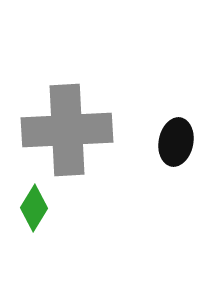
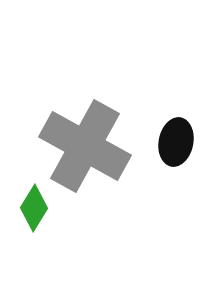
gray cross: moved 18 px right, 16 px down; rotated 32 degrees clockwise
